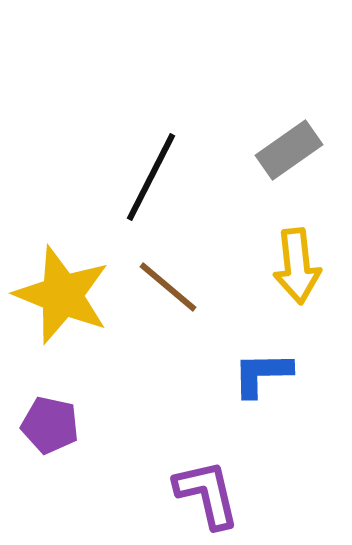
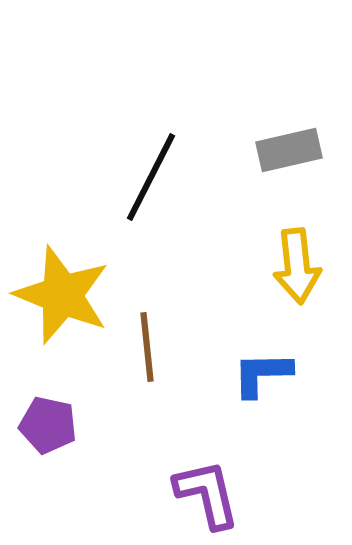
gray rectangle: rotated 22 degrees clockwise
brown line: moved 21 px left, 60 px down; rotated 44 degrees clockwise
purple pentagon: moved 2 px left
